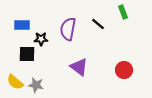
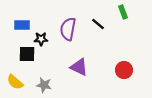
purple triangle: rotated 12 degrees counterclockwise
gray star: moved 8 px right
